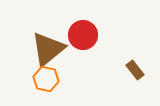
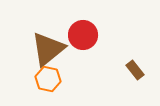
orange hexagon: moved 2 px right
